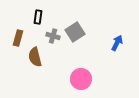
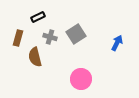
black rectangle: rotated 56 degrees clockwise
gray square: moved 1 px right, 2 px down
gray cross: moved 3 px left, 1 px down
